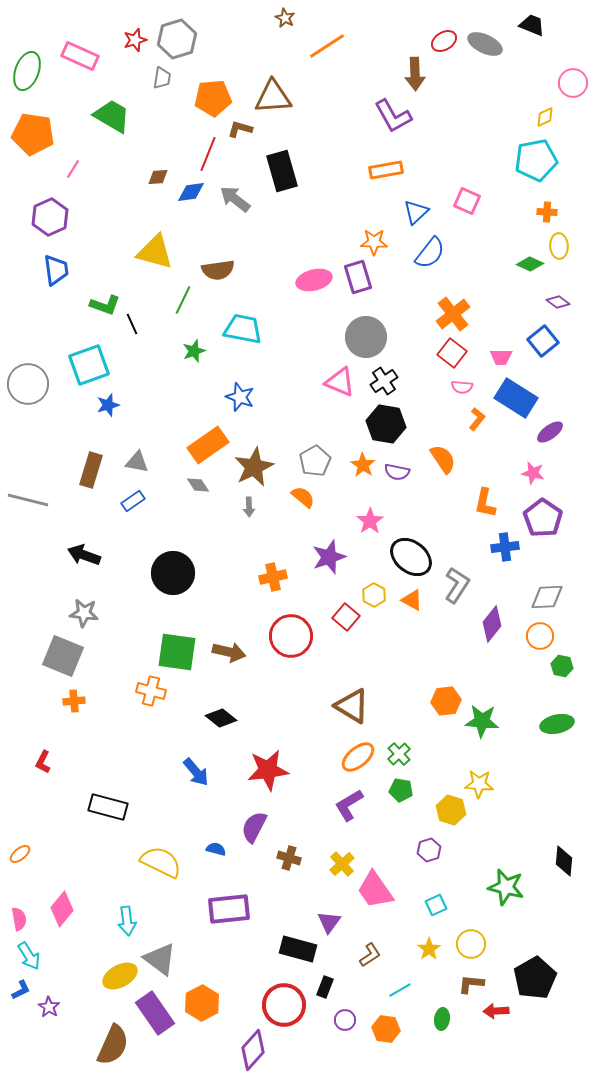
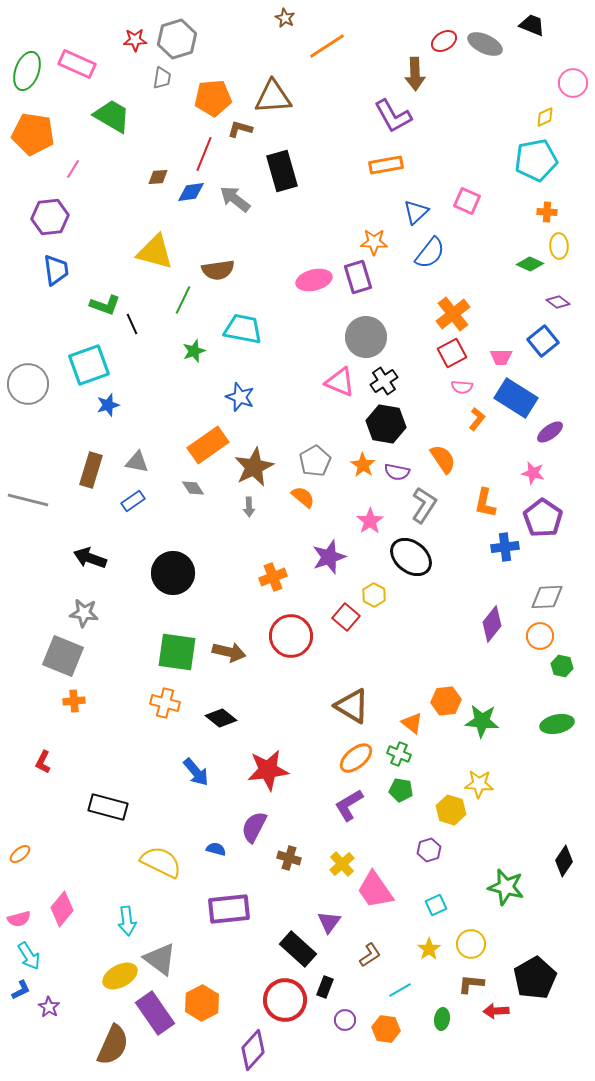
red star at (135, 40): rotated 15 degrees clockwise
pink rectangle at (80, 56): moved 3 px left, 8 px down
red line at (208, 154): moved 4 px left
orange rectangle at (386, 170): moved 5 px up
purple hexagon at (50, 217): rotated 18 degrees clockwise
red square at (452, 353): rotated 24 degrees clockwise
gray diamond at (198, 485): moved 5 px left, 3 px down
black arrow at (84, 555): moved 6 px right, 3 px down
orange cross at (273, 577): rotated 8 degrees counterclockwise
gray L-shape at (457, 585): moved 33 px left, 80 px up
orange triangle at (412, 600): moved 123 px down; rotated 10 degrees clockwise
orange cross at (151, 691): moved 14 px right, 12 px down
green cross at (399, 754): rotated 25 degrees counterclockwise
orange ellipse at (358, 757): moved 2 px left, 1 px down
black diamond at (564, 861): rotated 28 degrees clockwise
pink semicircle at (19, 919): rotated 85 degrees clockwise
black rectangle at (298, 949): rotated 27 degrees clockwise
red circle at (284, 1005): moved 1 px right, 5 px up
